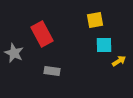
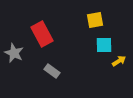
gray rectangle: rotated 28 degrees clockwise
